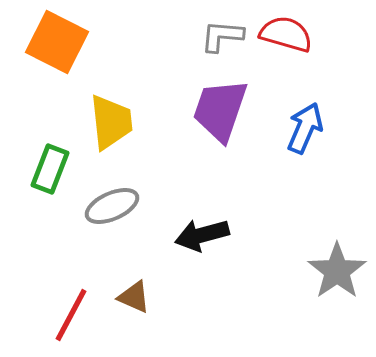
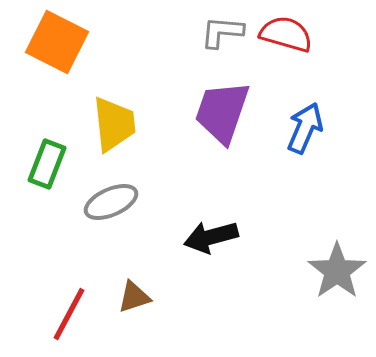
gray L-shape: moved 4 px up
purple trapezoid: moved 2 px right, 2 px down
yellow trapezoid: moved 3 px right, 2 px down
green rectangle: moved 3 px left, 5 px up
gray ellipse: moved 1 px left, 4 px up
black arrow: moved 9 px right, 2 px down
brown triangle: rotated 42 degrees counterclockwise
red line: moved 2 px left, 1 px up
